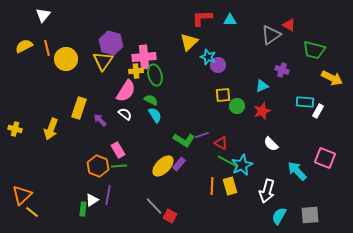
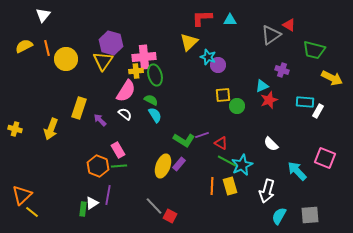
red star at (262, 111): moved 7 px right, 11 px up
yellow ellipse at (163, 166): rotated 25 degrees counterclockwise
white triangle at (92, 200): moved 3 px down
